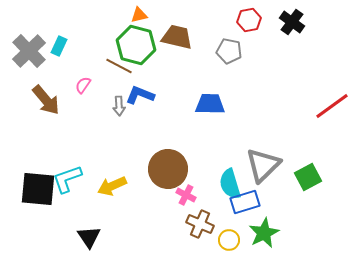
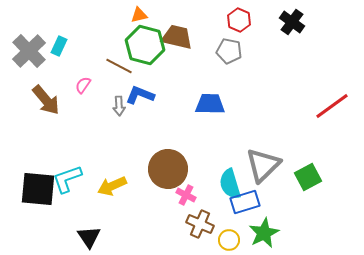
red hexagon: moved 10 px left; rotated 25 degrees counterclockwise
green hexagon: moved 9 px right
